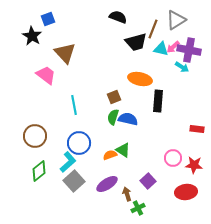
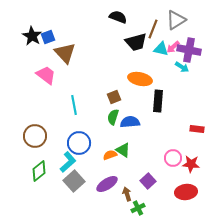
blue square: moved 18 px down
blue semicircle: moved 2 px right, 3 px down; rotated 18 degrees counterclockwise
red star: moved 3 px left, 1 px up
